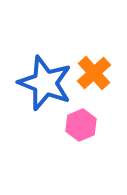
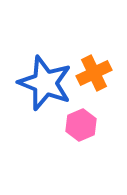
orange cross: rotated 16 degrees clockwise
